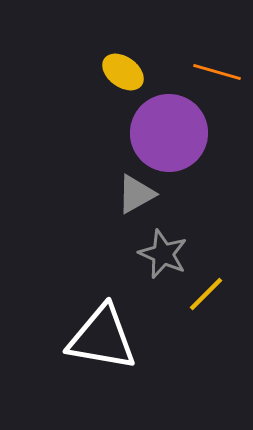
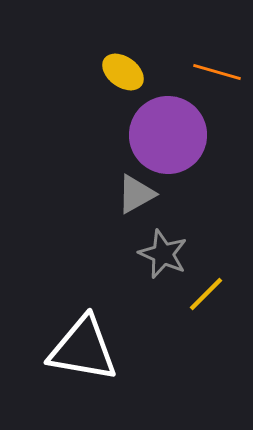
purple circle: moved 1 px left, 2 px down
white triangle: moved 19 px left, 11 px down
